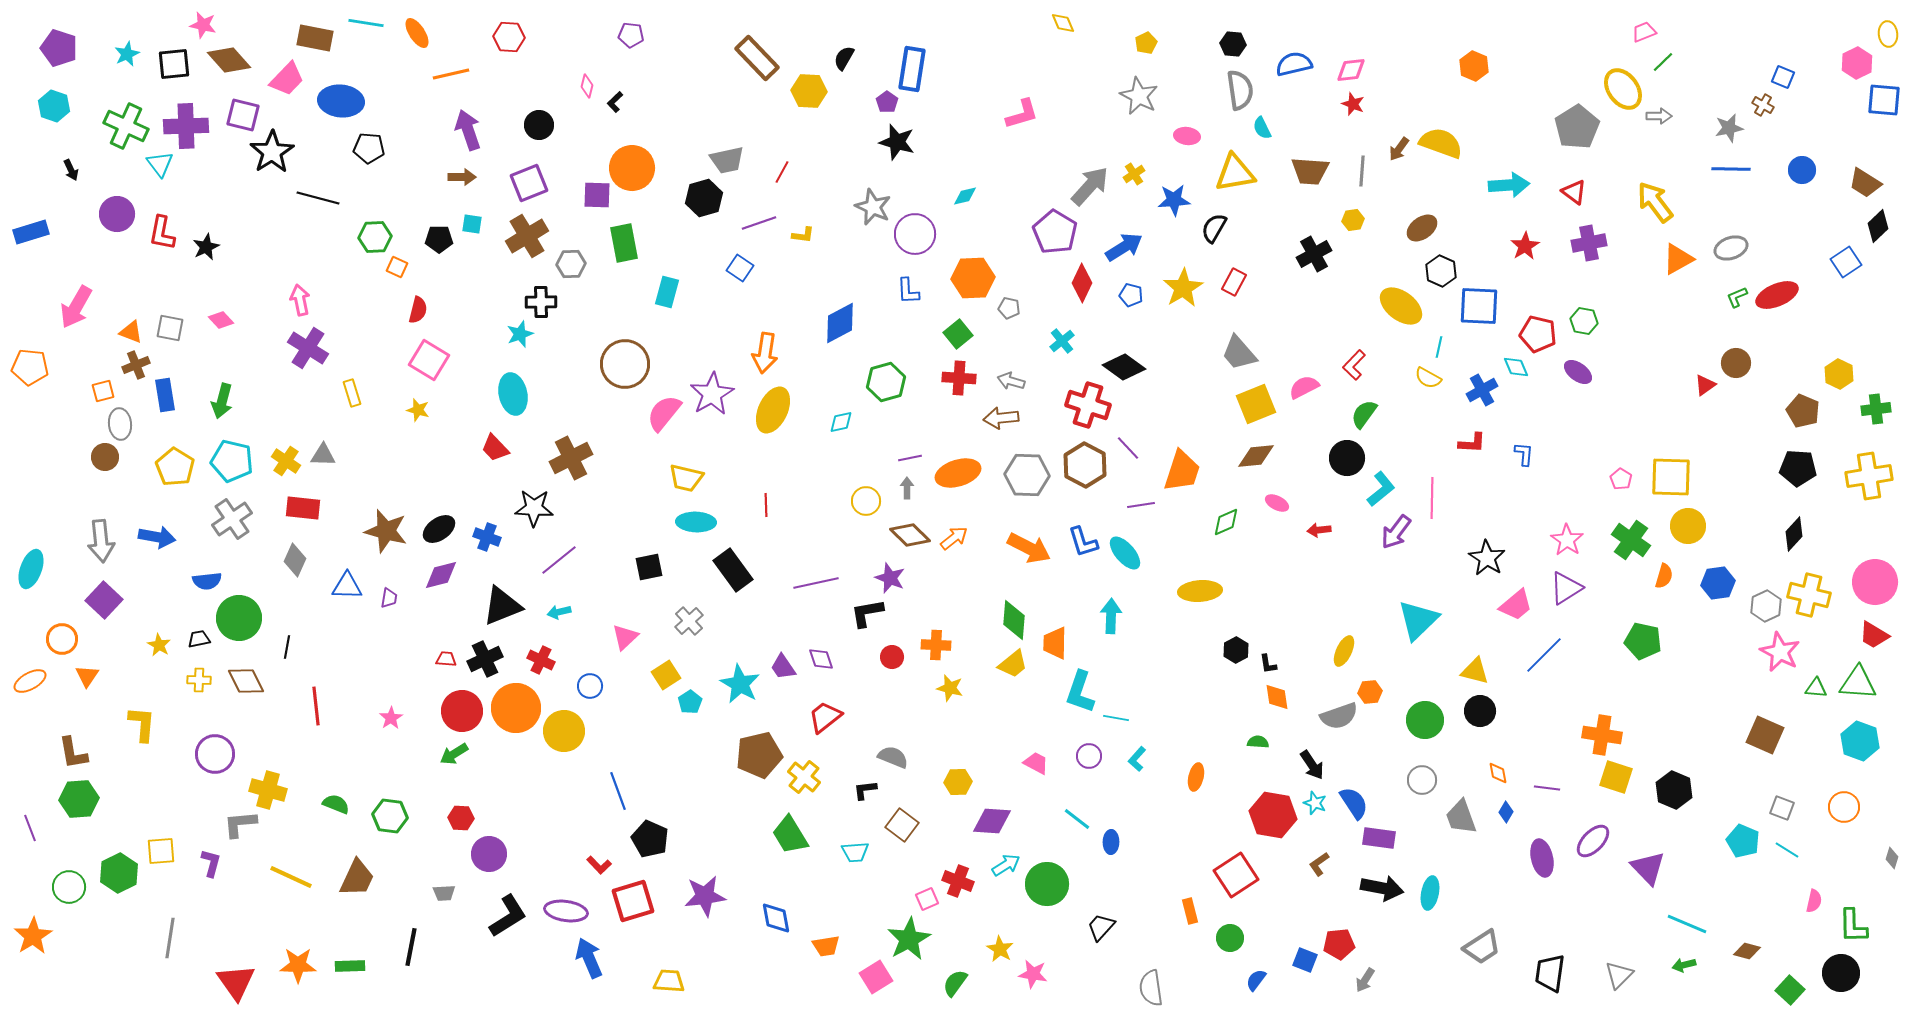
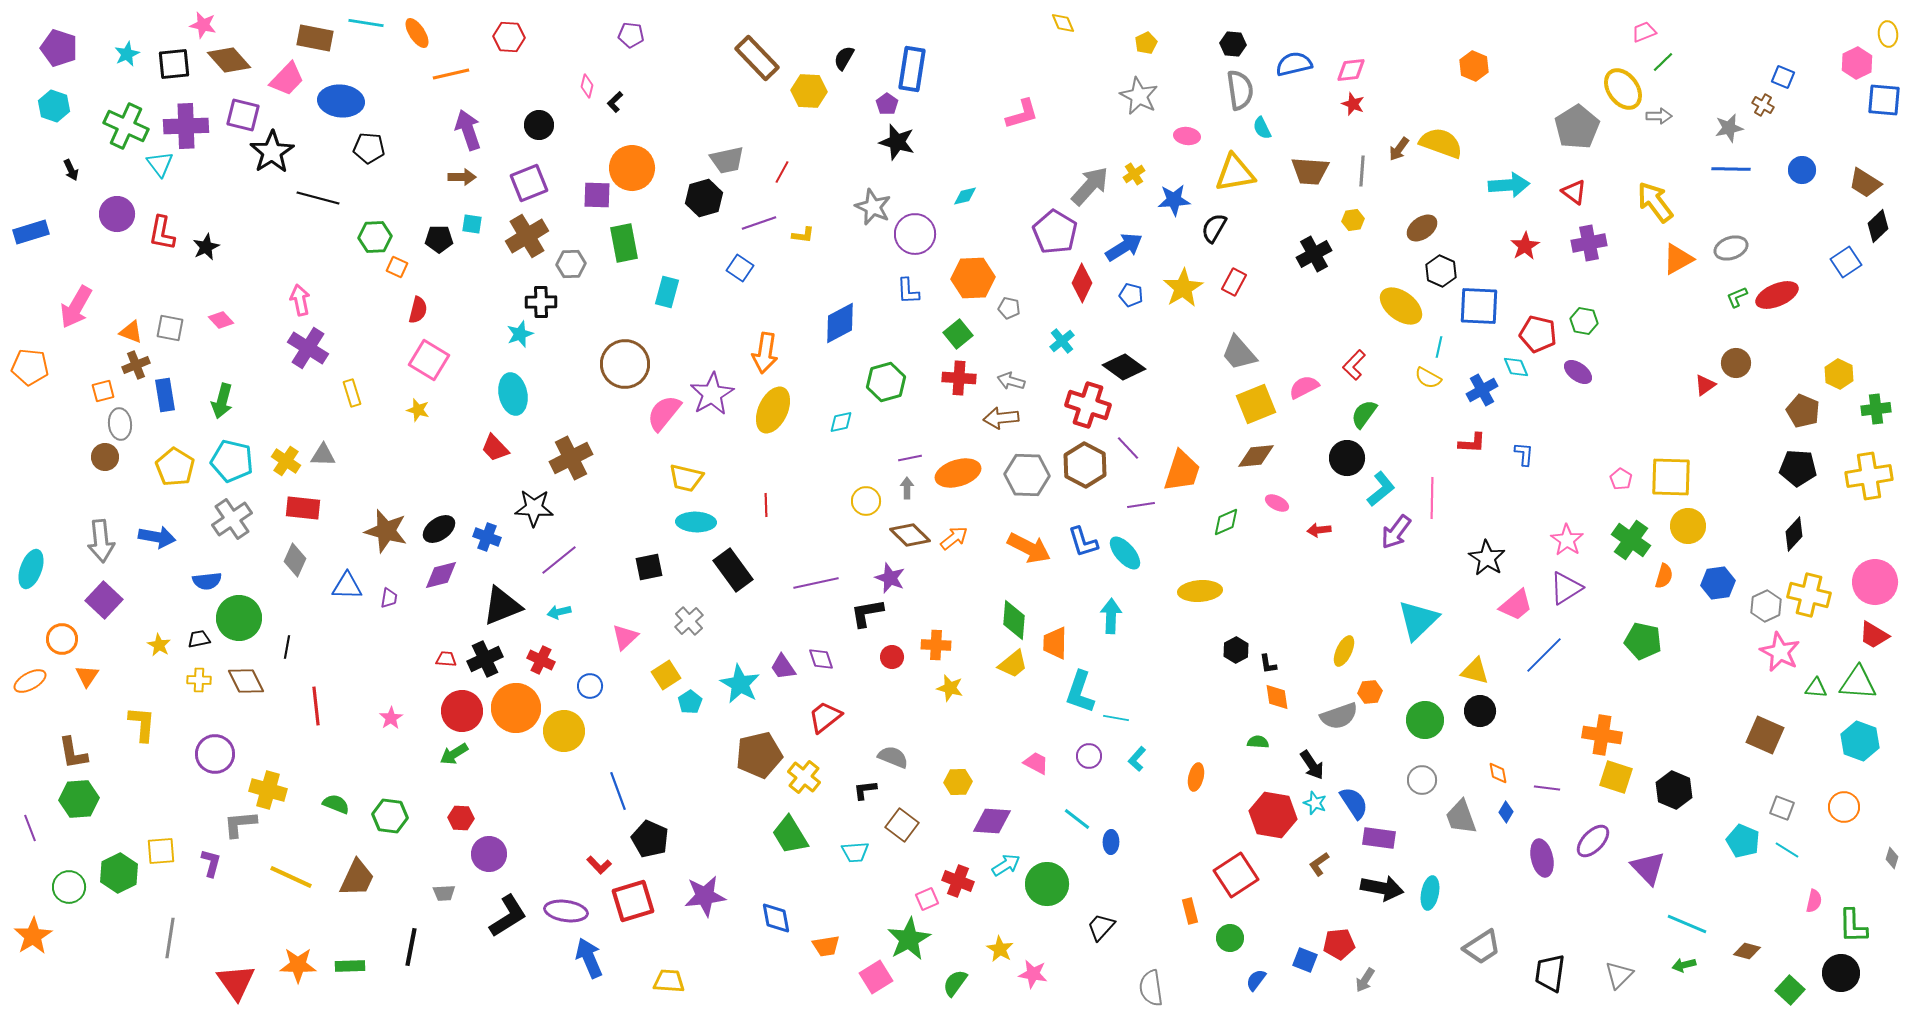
purple pentagon at (887, 102): moved 2 px down
